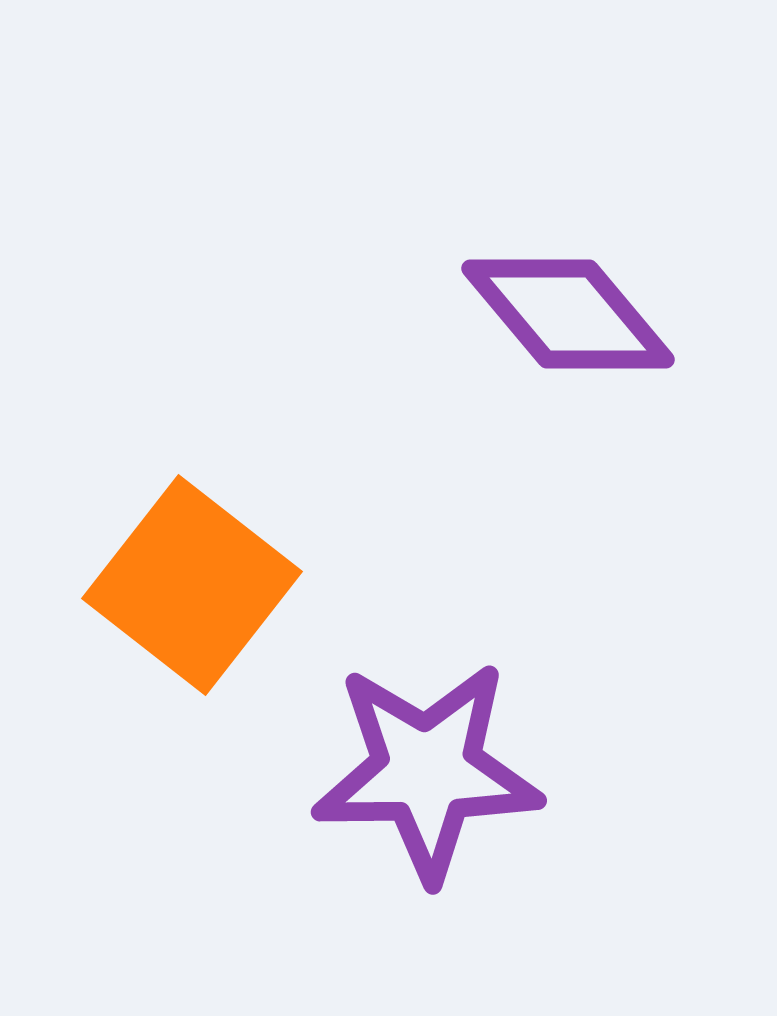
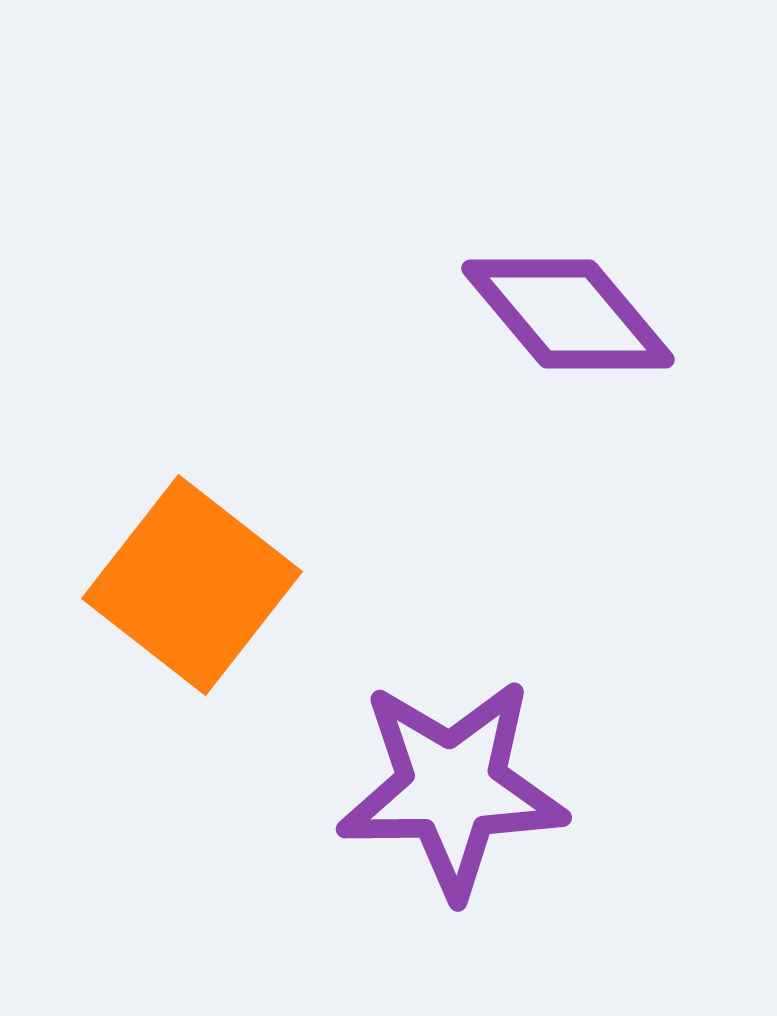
purple star: moved 25 px right, 17 px down
